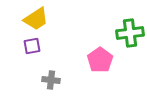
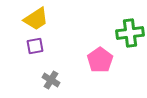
purple square: moved 3 px right
gray cross: rotated 24 degrees clockwise
